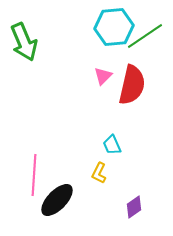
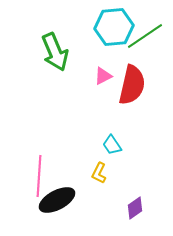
green arrow: moved 31 px right, 10 px down
pink triangle: rotated 18 degrees clockwise
cyan trapezoid: rotated 10 degrees counterclockwise
pink line: moved 5 px right, 1 px down
black ellipse: rotated 18 degrees clockwise
purple diamond: moved 1 px right, 1 px down
